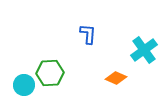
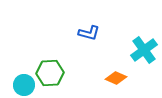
blue L-shape: moved 1 px right, 1 px up; rotated 100 degrees clockwise
